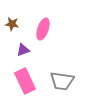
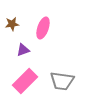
brown star: rotated 16 degrees counterclockwise
pink ellipse: moved 1 px up
pink rectangle: rotated 70 degrees clockwise
